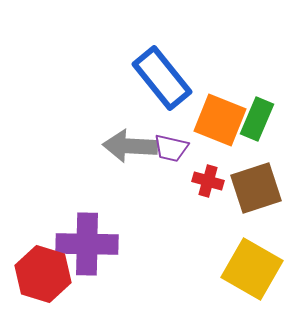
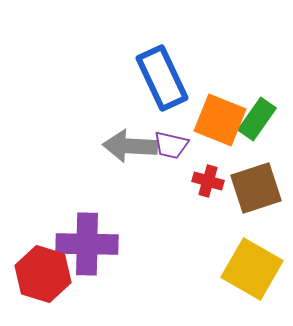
blue rectangle: rotated 14 degrees clockwise
green rectangle: rotated 12 degrees clockwise
purple trapezoid: moved 3 px up
